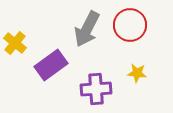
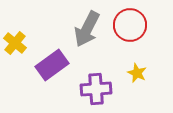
purple rectangle: moved 1 px right
yellow star: rotated 18 degrees clockwise
